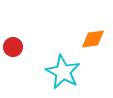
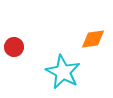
red circle: moved 1 px right
